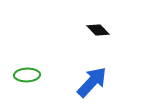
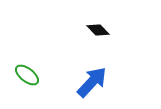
green ellipse: rotated 40 degrees clockwise
